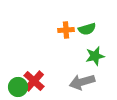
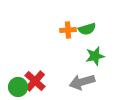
orange cross: moved 2 px right
red cross: moved 1 px right
